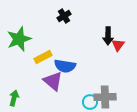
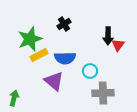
black cross: moved 8 px down
green star: moved 11 px right
yellow rectangle: moved 4 px left, 2 px up
blue semicircle: moved 8 px up; rotated 10 degrees counterclockwise
purple triangle: moved 1 px right
gray cross: moved 2 px left, 4 px up
cyan circle: moved 31 px up
